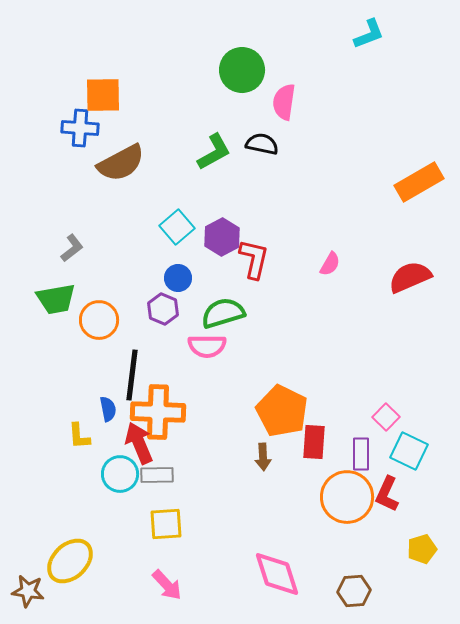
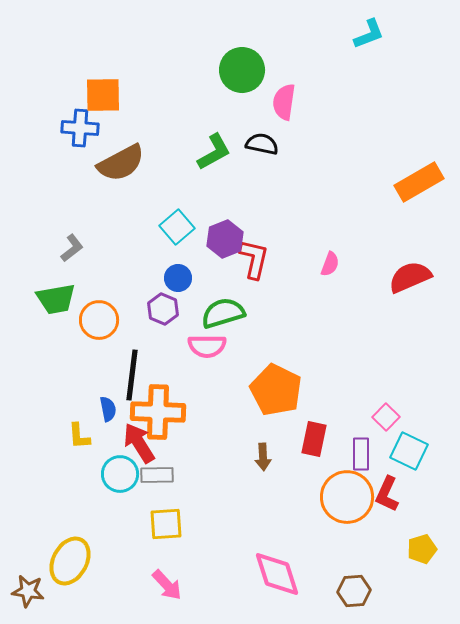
purple hexagon at (222, 237): moved 3 px right, 2 px down; rotated 6 degrees clockwise
pink semicircle at (330, 264): rotated 10 degrees counterclockwise
orange pentagon at (282, 411): moved 6 px left, 21 px up
red rectangle at (314, 442): moved 3 px up; rotated 8 degrees clockwise
red arrow at (139, 443): rotated 9 degrees counterclockwise
yellow ellipse at (70, 561): rotated 18 degrees counterclockwise
